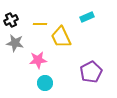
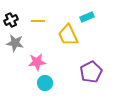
yellow line: moved 2 px left, 3 px up
yellow trapezoid: moved 7 px right, 2 px up
pink star: moved 1 px left, 2 px down
